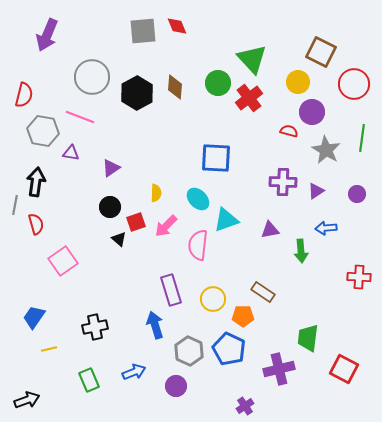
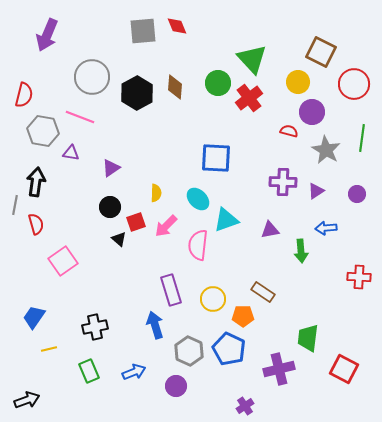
green rectangle at (89, 380): moved 9 px up
